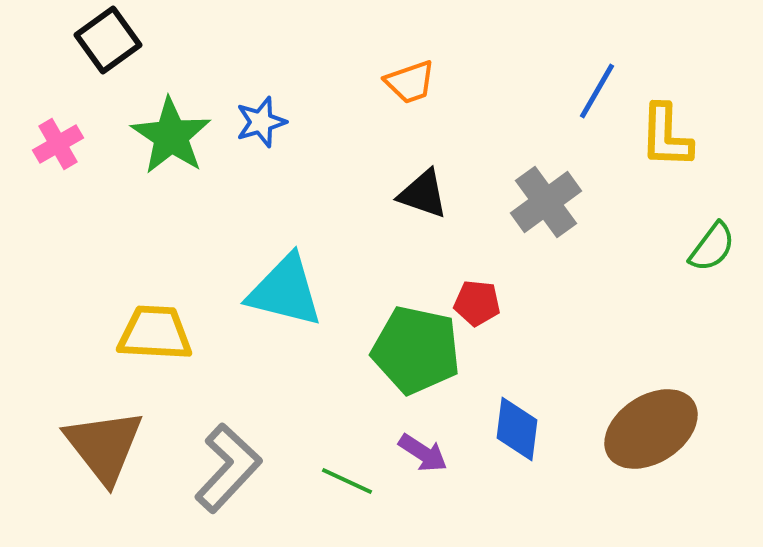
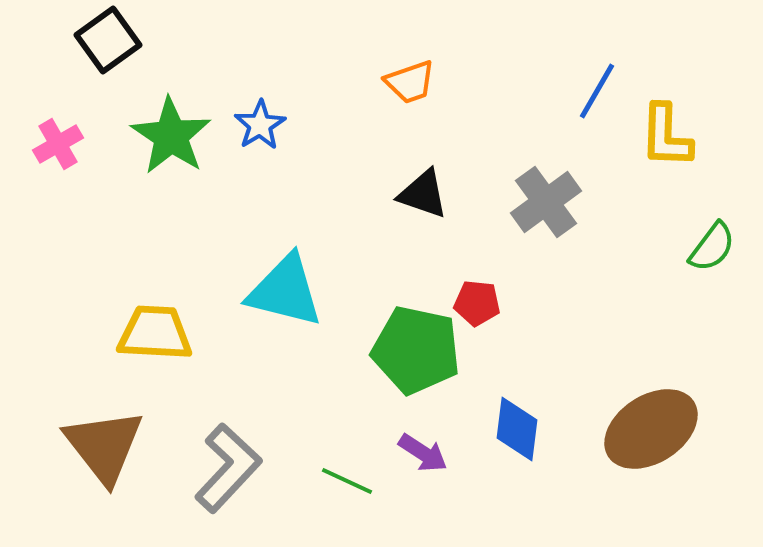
blue star: moved 1 px left, 3 px down; rotated 15 degrees counterclockwise
